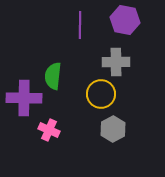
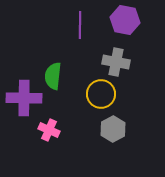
gray cross: rotated 12 degrees clockwise
